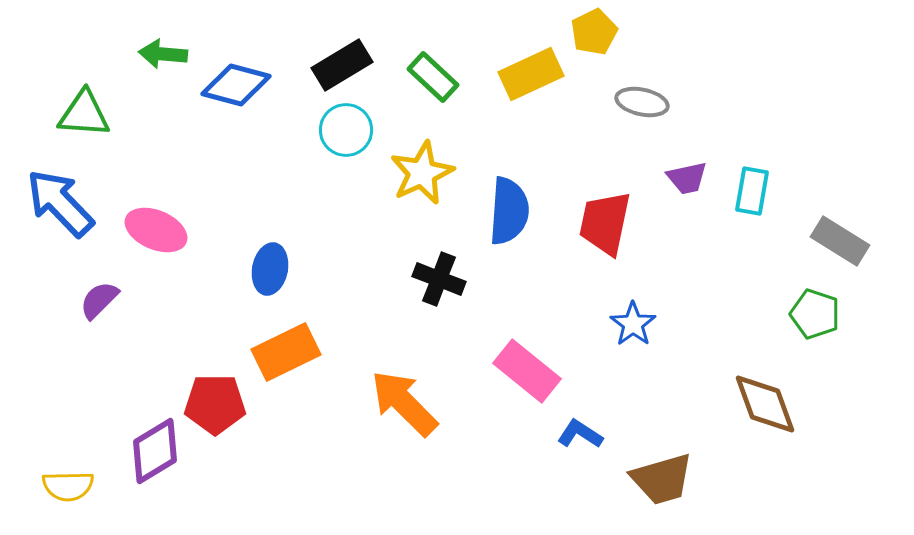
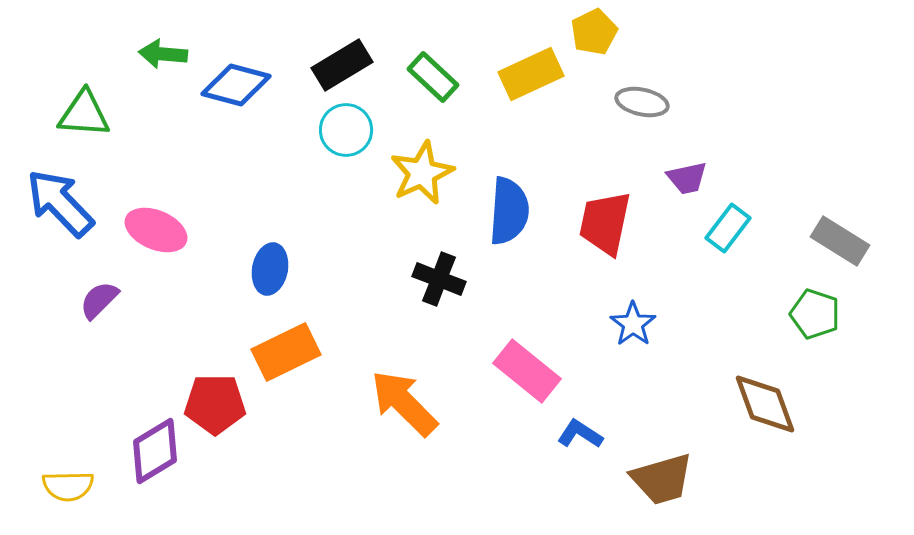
cyan rectangle: moved 24 px left, 37 px down; rotated 27 degrees clockwise
